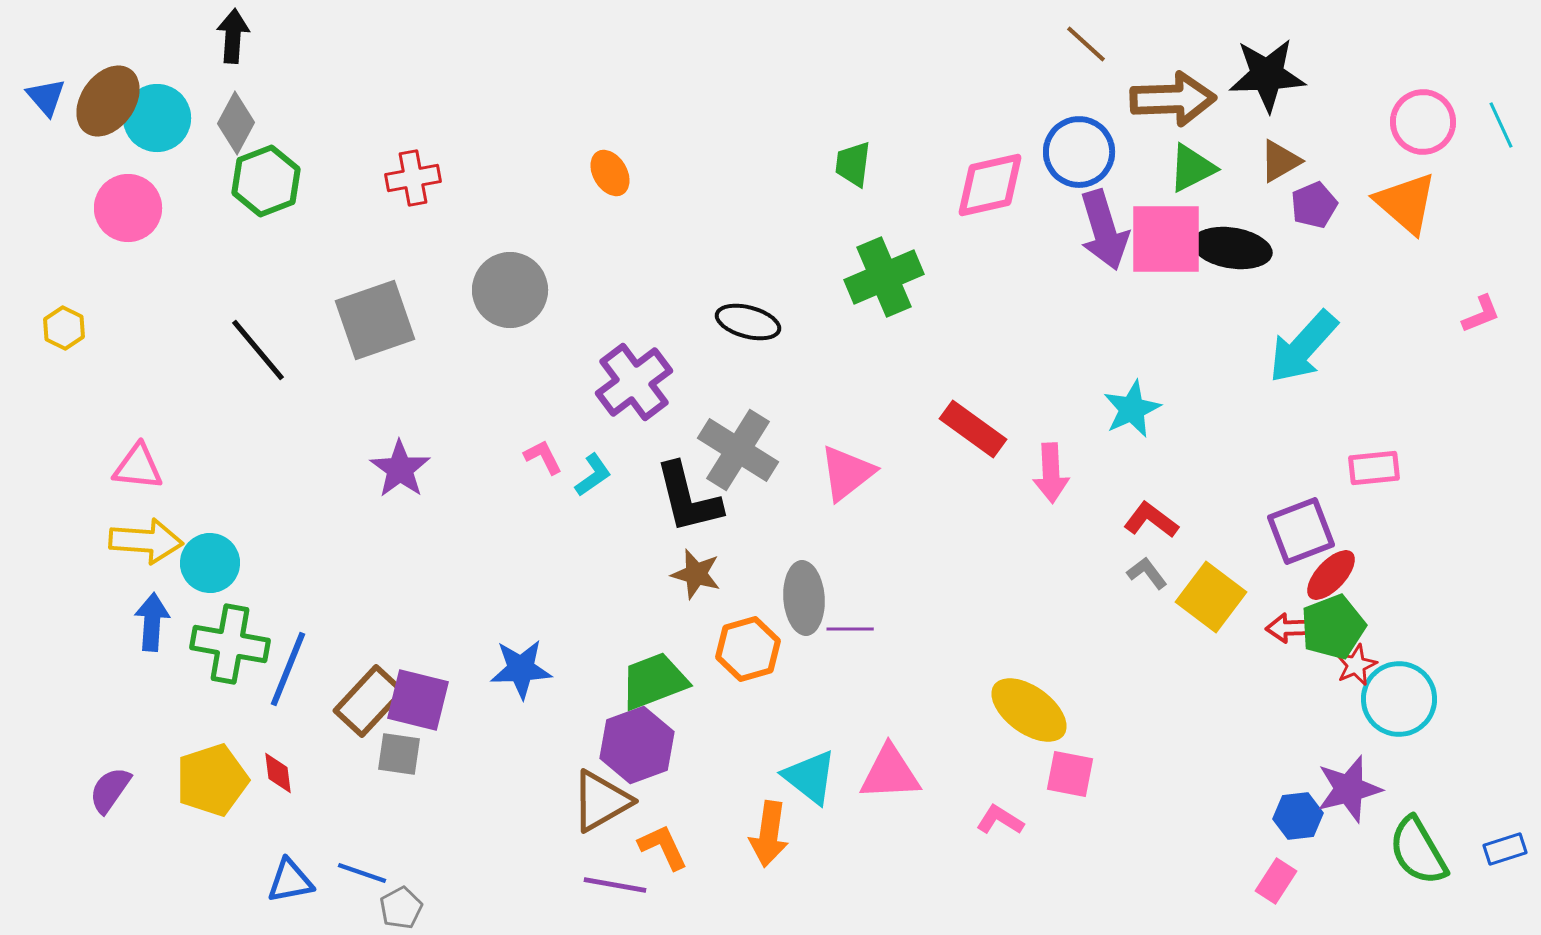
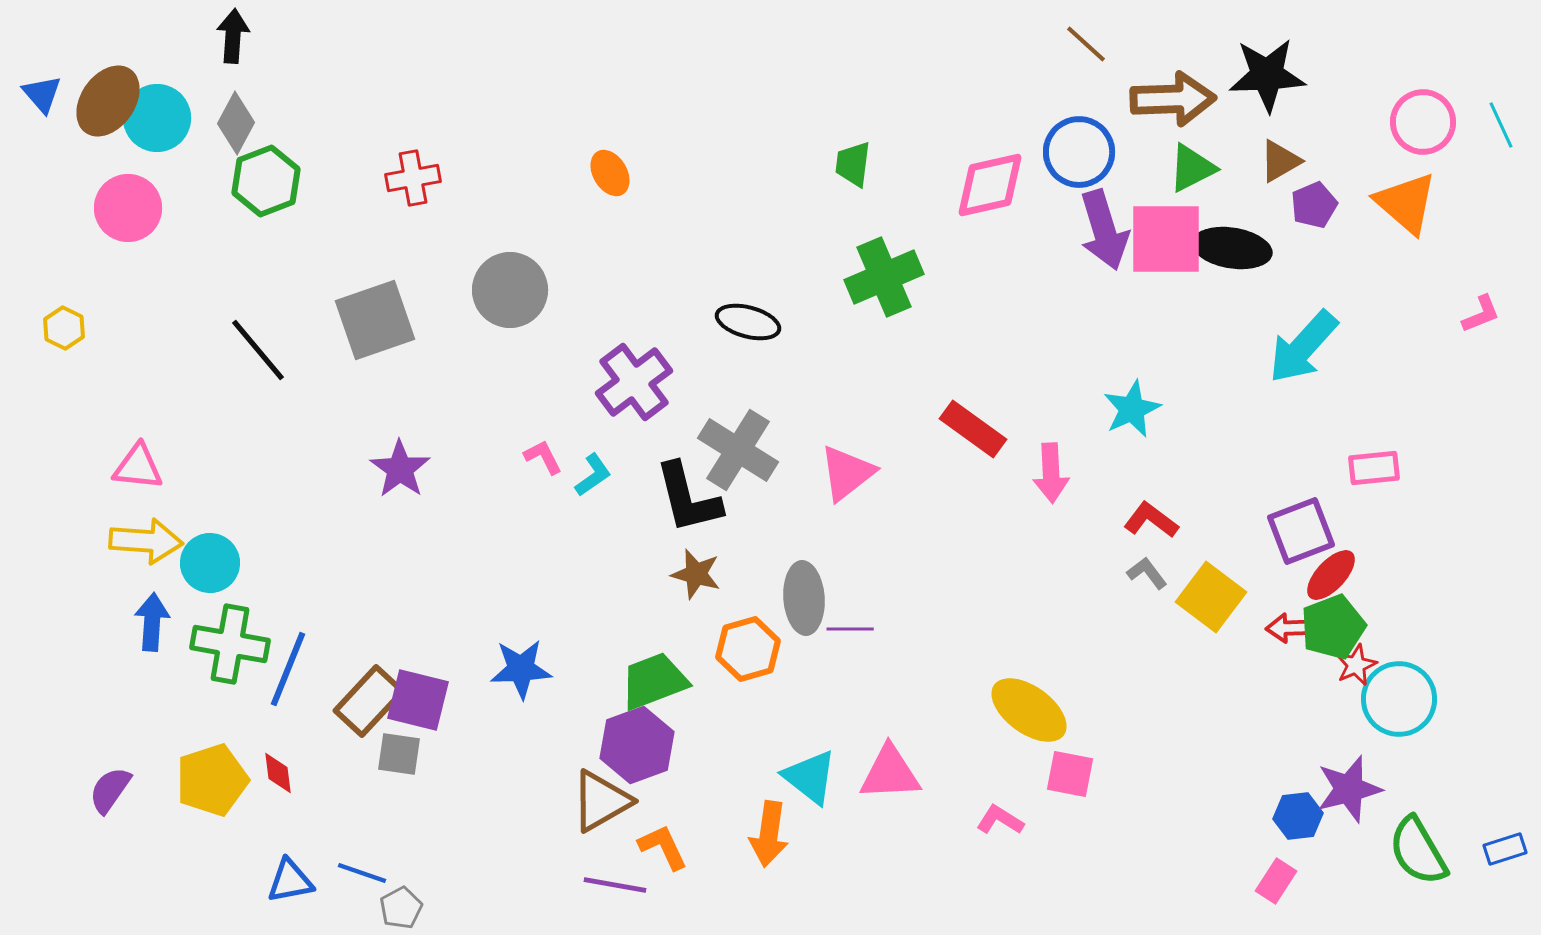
blue triangle at (46, 97): moved 4 px left, 3 px up
